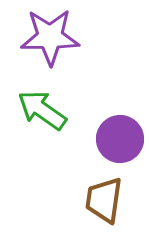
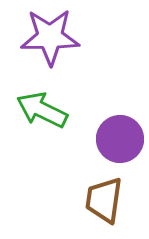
green arrow: rotated 9 degrees counterclockwise
